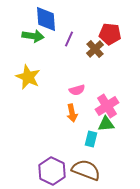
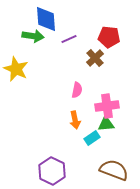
red pentagon: moved 1 px left, 3 px down
purple line: rotated 42 degrees clockwise
brown cross: moved 9 px down
yellow star: moved 12 px left, 8 px up
pink semicircle: rotated 63 degrees counterclockwise
pink cross: rotated 25 degrees clockwise
orange arrow: moved 3 px right, 7 px down
cyan rectangle: moved 1 px right, 1 px up; rotated 42 degrees clockwise
brown semicircle: moved 28 px right
